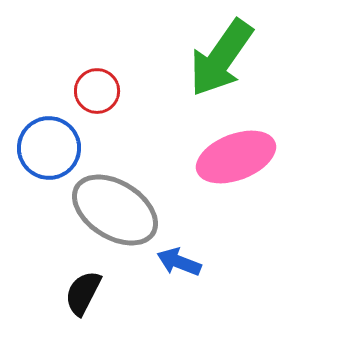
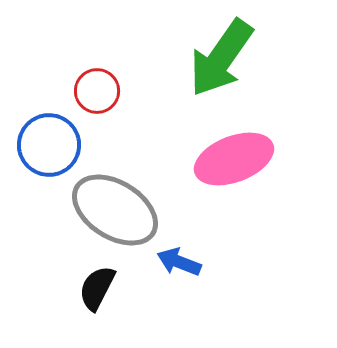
blue circle: moved 3 px up
pink ellipse: moved 2 px left, 2 px down
black semicircle: moved 14 px right, 5 px up
